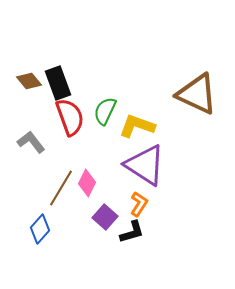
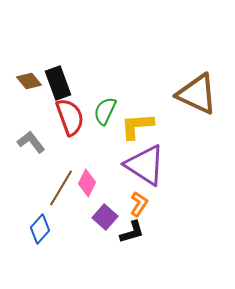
yellow L-shape: rotated 24 degrees counterclockwise
